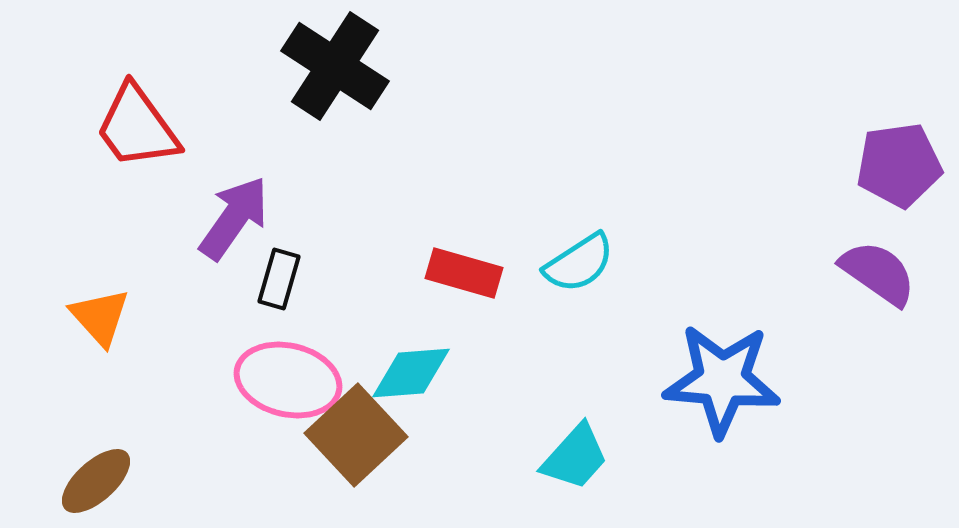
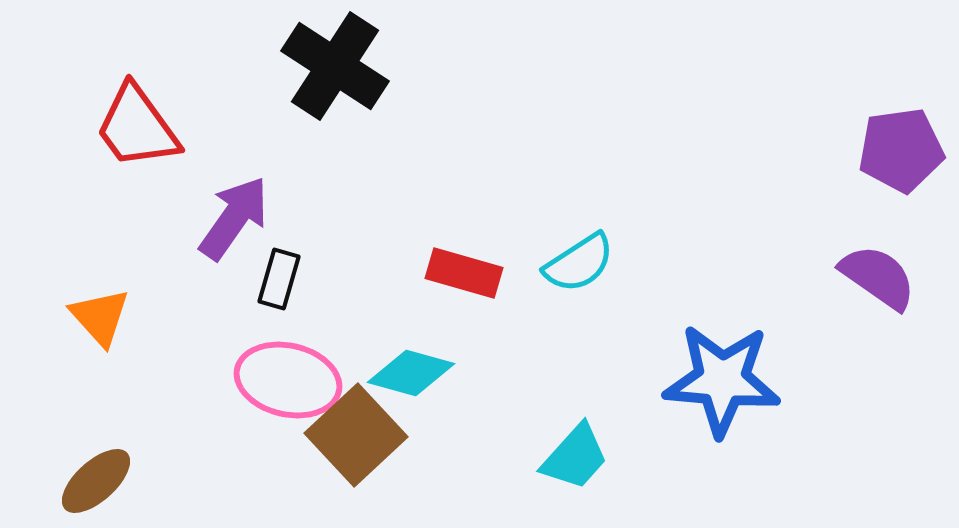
purple pentagon: moved 2 px right, 15 px up
purple semicircle: moved 4 px down
cyan diamond: rotated 20 degrees clockwise
